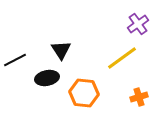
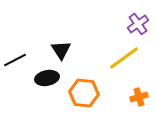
yellow line: moved 2 px right
